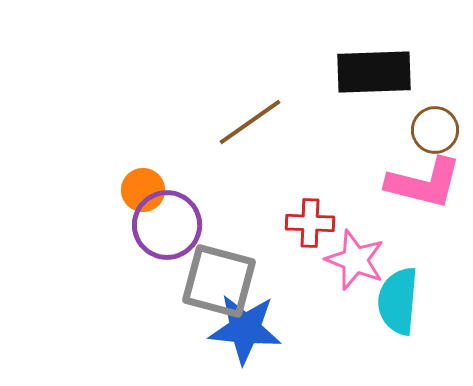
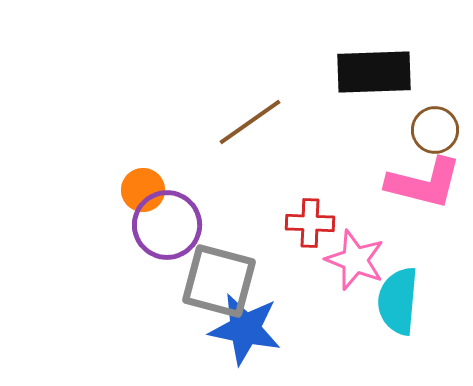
blue star: rotated 6 degrees clockwise
